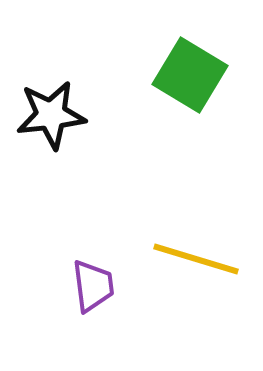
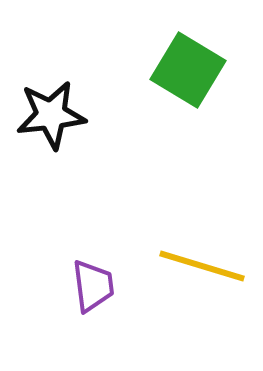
green square: moved 2 px left, 5 px up
yellow line: moved 6 px right, 7 px down
